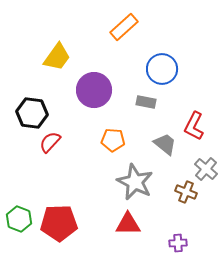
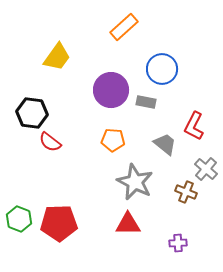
purple circle: moved 17 px right
red semicircle: rotated 95 degrees counterclockwise
